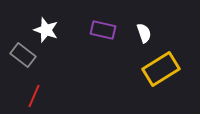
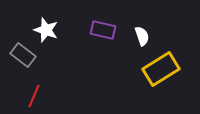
white semicircle: moved 2 px left, 3 px down
